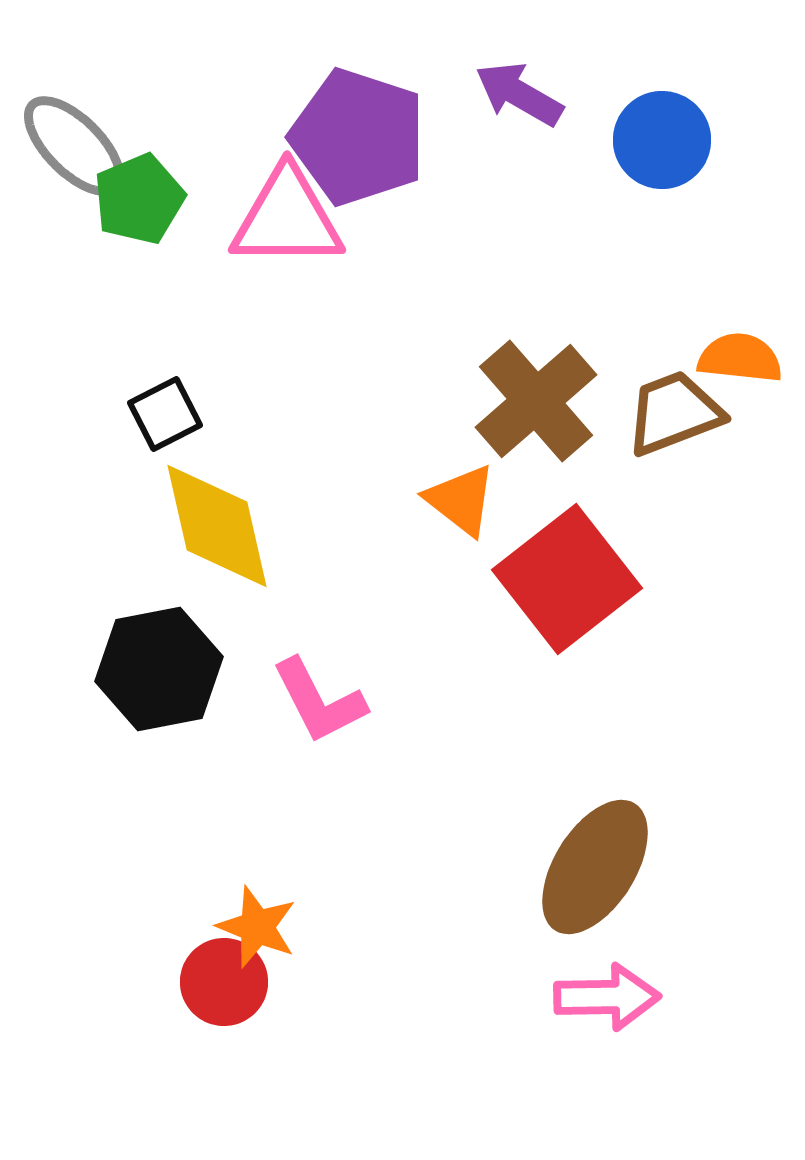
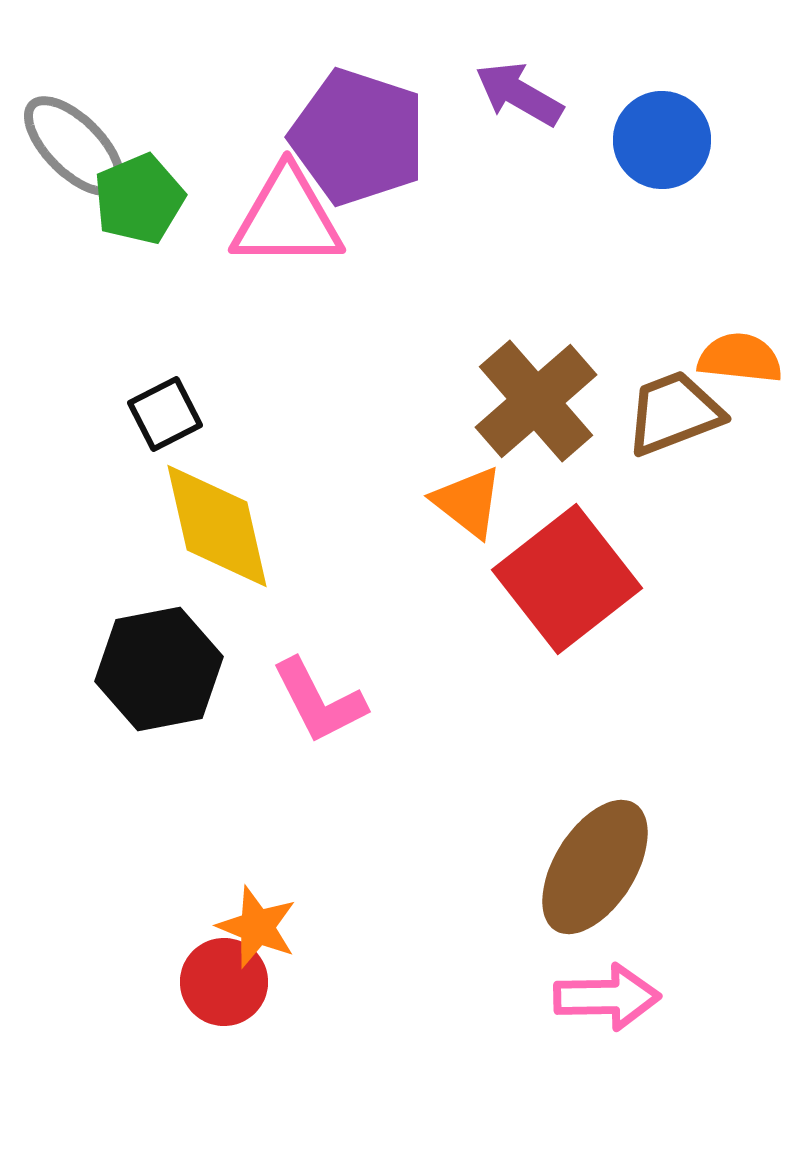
orange triangle: moved 7 px right, 2 px down
